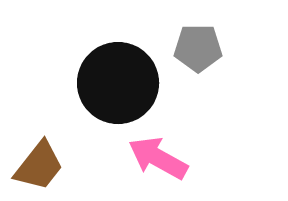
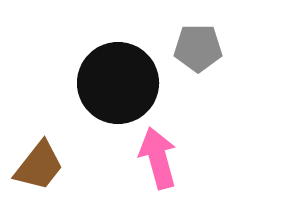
pink arrow: rotated 46 degrees clockwise
